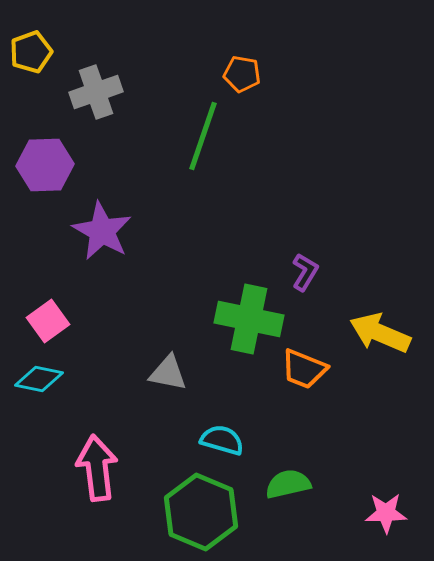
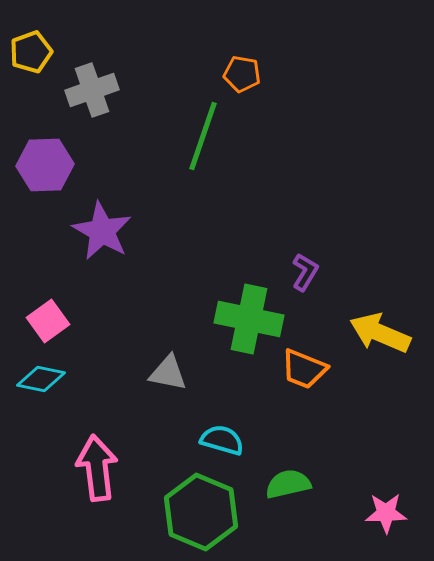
gray cross: moved 4 px left, 2 px up
cyan diamond: moved 2 px right
